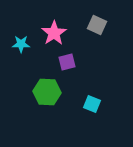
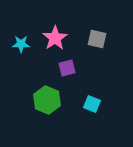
gray square: moved 14 px down; rotated 12 degrees counterclockwise
pink star: moved 1 px right, 5 px down
purple square: moved 6 px down
green hexagon: moved 8 px down; rotated 20 degrees clockwise
